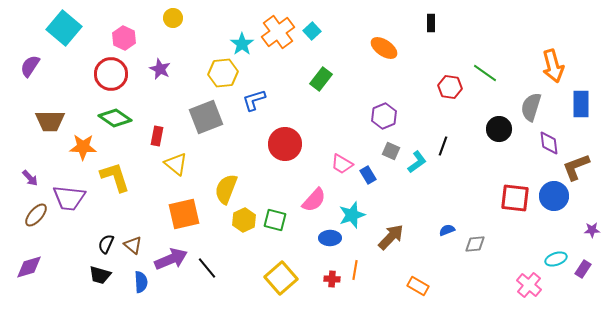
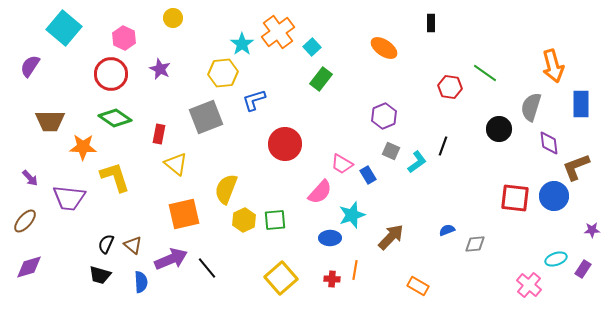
cyan square at (312, 31): moved 16 px down
red rectangle at (157, 136): moved 2 px right, 2 px up
pink semicircle at (314, 200): moved 6 px right, 8 px up
brown ellipse at (36, 215): moved 11 px left, 6 px down
green square at (275, 220): rotated 20 degrees counterclockwise
